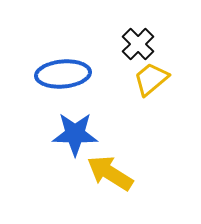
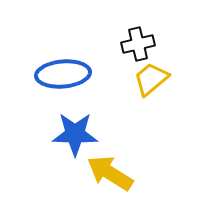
black cross: rotated 32 degrees clockwise
